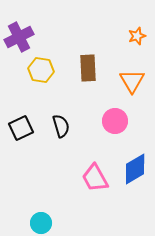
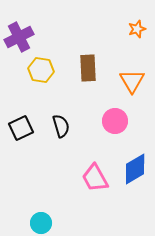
orange star: moved 7 px up
